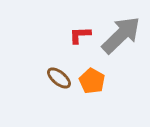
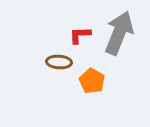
gray arrow: moved 2 px left, 2 px up; rotated 24 degrees counterclockwise
brown ellipse: moved 16 px up; rotated 35 degrees counterclockwise
